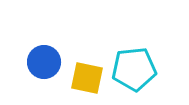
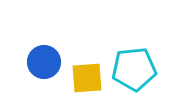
yellow square: rotated 16 degrees counterclockwise
